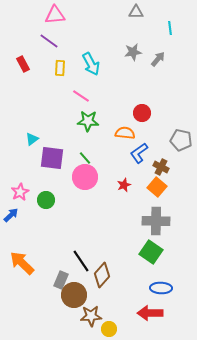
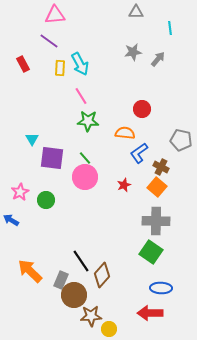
cyan arrow: moved 11 px left
pink line: rotated 24 degrees clockwise
red circle: moved 4 px up
cyan triangle: rotated 24 degrees counterclockwise
blue arrow: moved 5 px down; rotated 105 degrees counterclockwise
orange arrow: moved 8 px right, 8 px down
